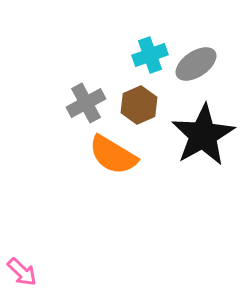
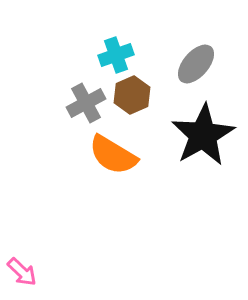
cyan cross: moved 34 px left
gray ellipse: rotated 15 degrees counterclockwise
brown hexagon: moved 7 px left, 10 px up
